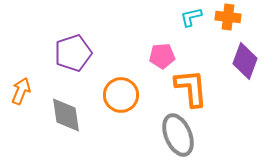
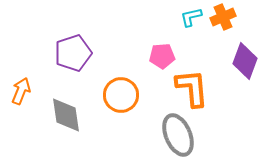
orange cross: moved 5 px left; rotated 30 degrees counterclockwise
orange L-shape: moved 1 px right
